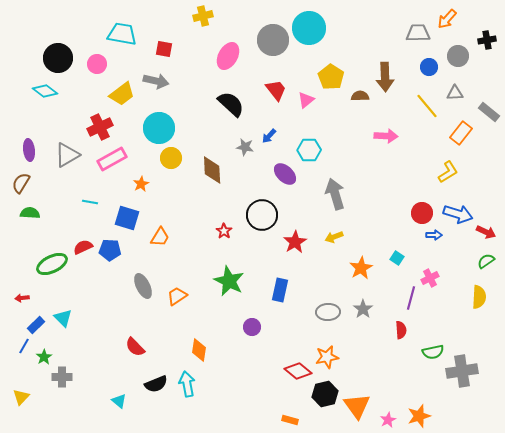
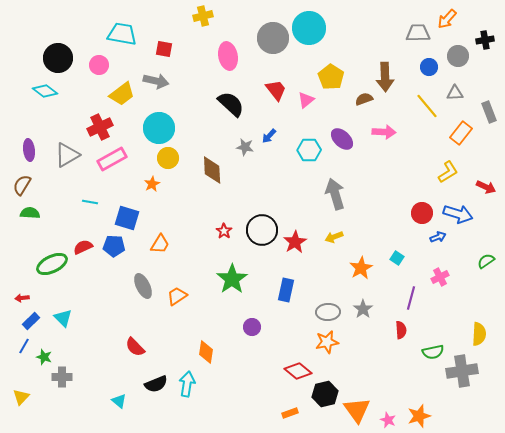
gray circle at (273, 40): moved 2 px up
black cross at (487, 40): moved 2 px left
pink ellipse at (228, 56): rotated 40 degrees counterclockwise
pink circle at (97, 64): moved 2 px right, 1 px down
brown semicircle at (360, 96): moved 4 px right, 3 px down; rotated 18 degrees counterclockwise
gray rectangle at (489, 112): rotated 30 degrees clockwise
pink arrow at (386, 136): moved 2 px left, 4 px up
yellow circle at (171, 158): moved 3 px left
purple ellipse at (285, 174): moved 57 px right, 35 px up
brown semicircle at (21, 183): moved 1 px right, 2 px down
orange star at (141, 184): moved 11 px right
black circle at (262, 215): moved 15 px down
red arrow at (486, 232): moved 45 px up
blue arrow at (434, 235): moved 4 px right, 2 px down; rotated 21 degrees counterclockwise
orange trapezoid at (160, 237): moved 7 px down
blue pentagon at (110, 250): moved 4 px right, 4 px up
pink cross at (430, 278): moved 10 px right, 1 px up
green star at (229, 281): moved 3 px right, 2 px up; rotated 12 degrees clockwise
blue rectangle at (280, 290): moved 6 px right
yellow semicircle at (479, 297): moved 37 px down
blue rectangle at (36, 325): moved 5 px left, 4 px up
orange diamond at (199, 350): moved 7 px right, 2 px down
green star at (44, 357): rotated 21 degrees counterclockwise
orange star at (327, 357): moved 15 px up
cyan arrow at (187, 384): rotated 20 degrees clockwise
orange triangle at (357, 406): moved 4 px down
orange rectangle at (290, 420): moved 7 px up; rotated 35 degrees counterclockwise
pink star at (388, 420): rotated 21 degrees counterclockwise
